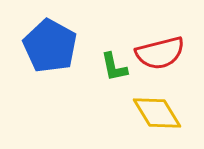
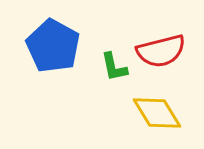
blue pentagon: moved 3 px right
red semicircle: moved 1 px right, 2 px up
